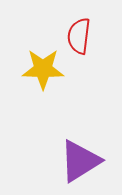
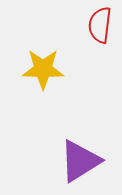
red semicircle: moved 21 px right, 11 px up
